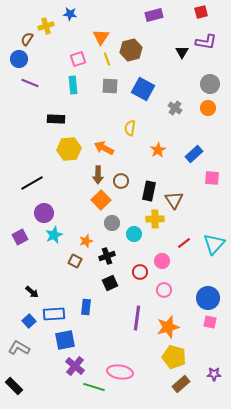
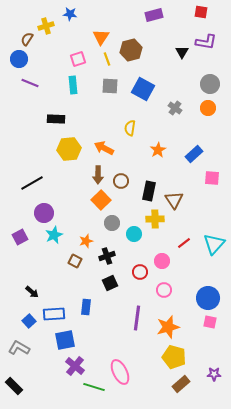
red square at (201, 12): rotated 24 degrees clockwise
pink ellipse at (120, 372): rotated 55 degrees clockwise
